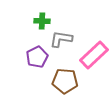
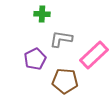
green cross: moved 7 px up
purple pentagon: moved 2 px left, 2 px down
